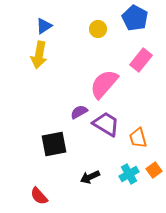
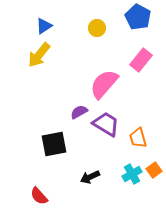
blue pentagon: moved 3 px right, 1 px up
yellow circle: moved 1 px left, 1 px up
yellow arrow: rotated 28 degrees clockwise
cyan cross: moved 3 px right
